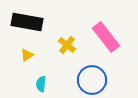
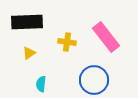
black rectangle: rotated 12 degrees counterclockwise
yellow cross: moved 3 px up; rotated 30 degrees counterclockwise
yellow triangle: moved 2 px right, 2 px up
blue circle: moved 2 px right
